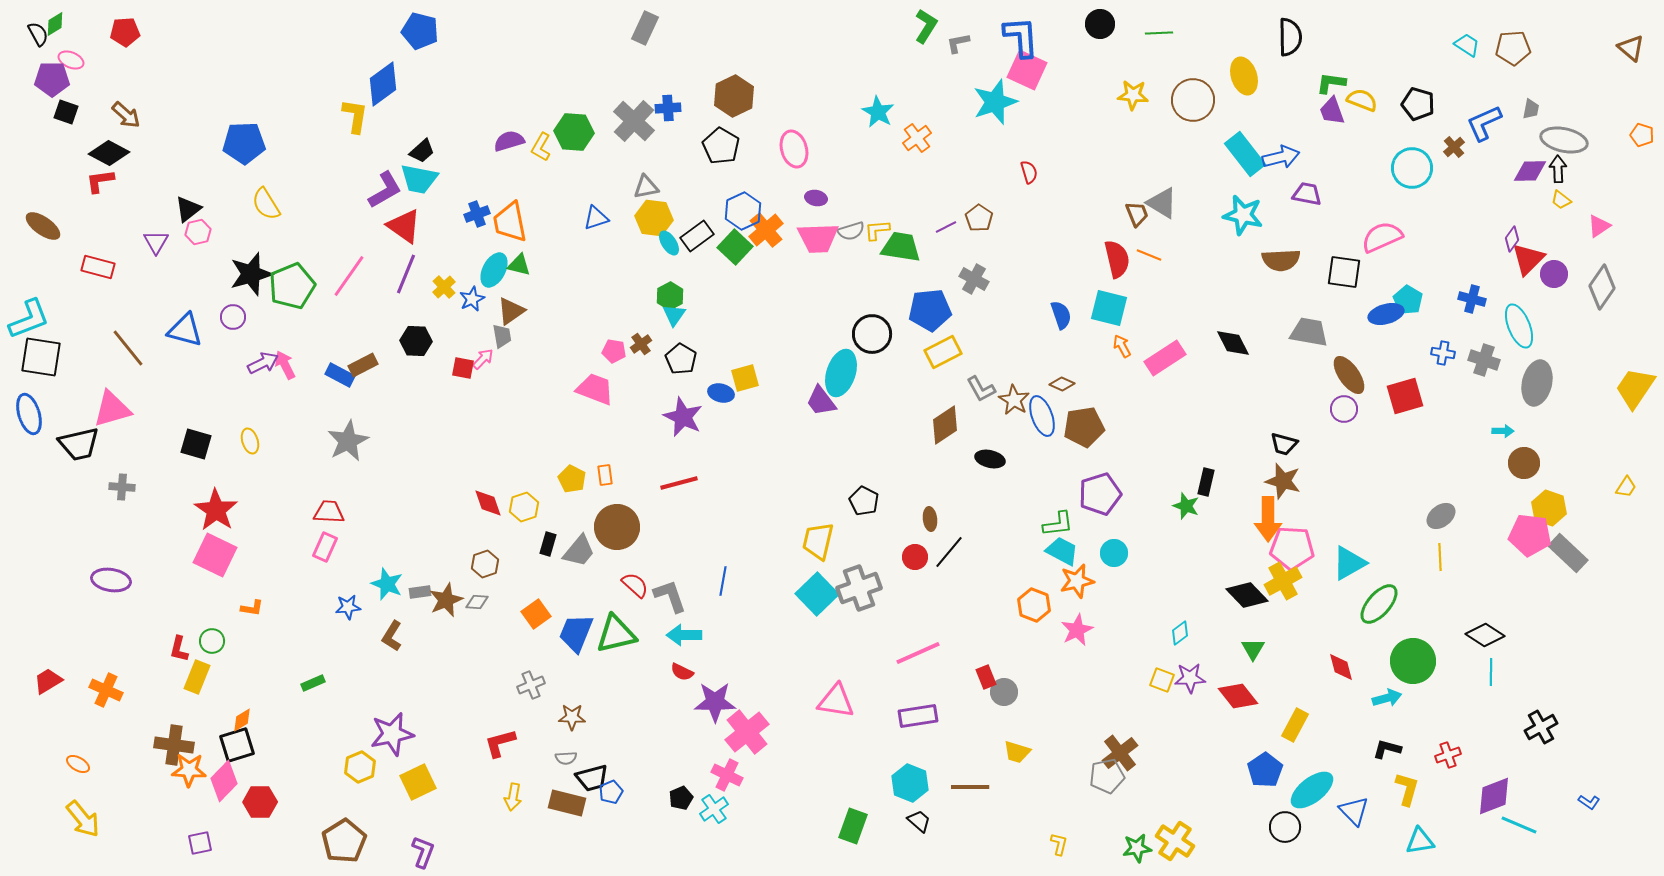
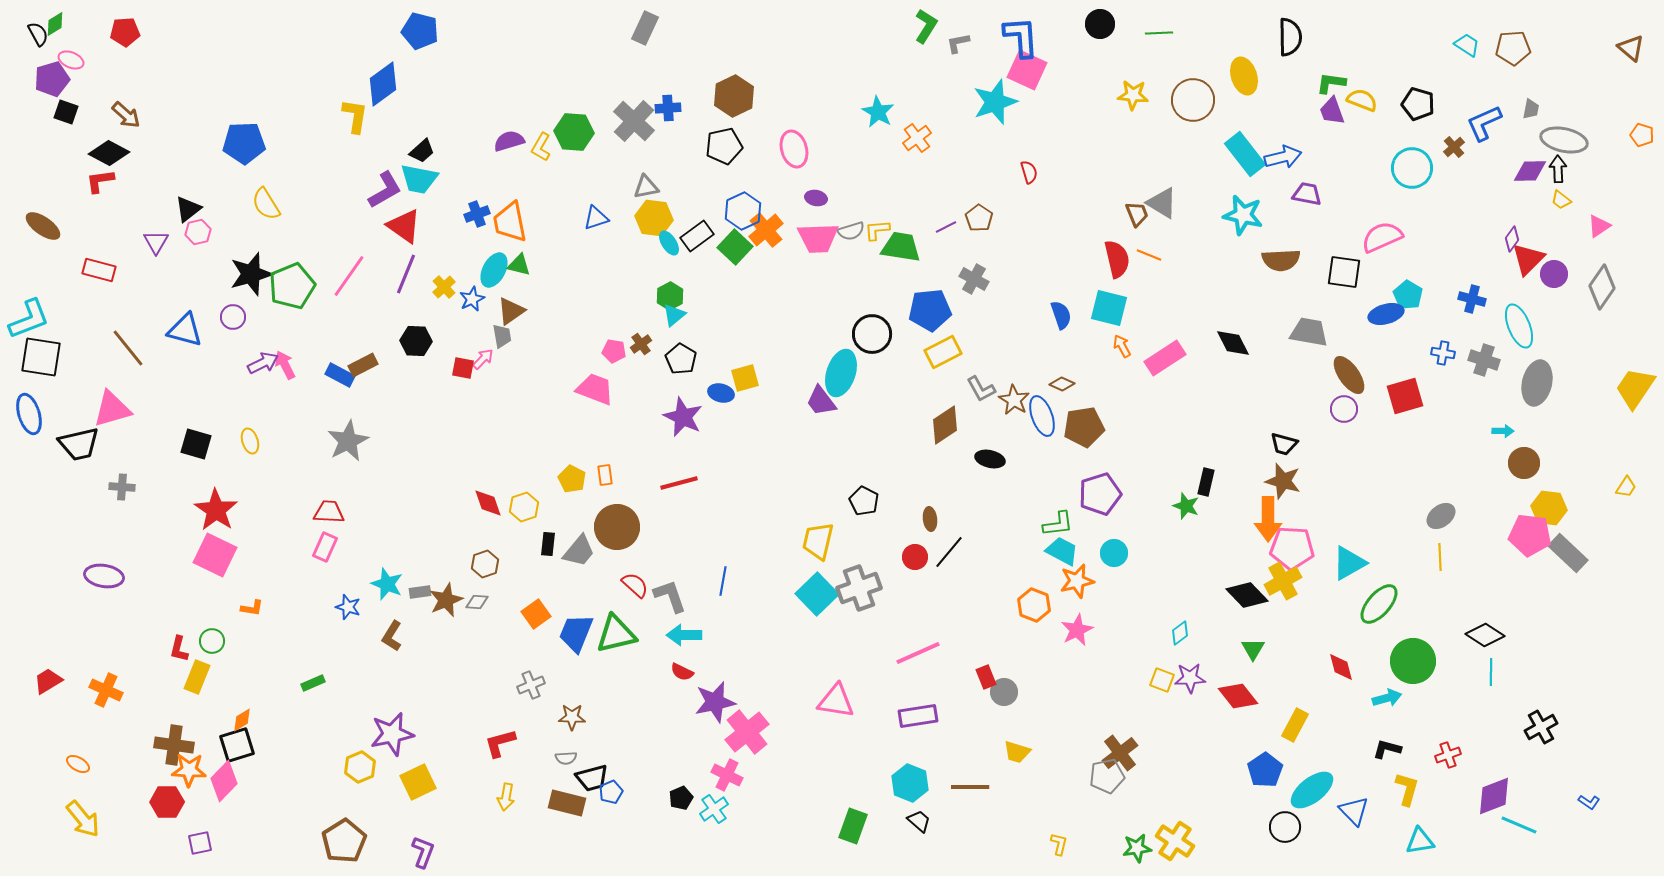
purple pentagon at (52, 79): rotated 16 degrees counterclockwise
black pentagon at (721, 146): moved 3 px right; rotated 30 degrees clockwise
blue arrow at (1281, 157): moved 2 px right
red rectangle at (98, 267): moved 1 px right, 3 px down
cyan pentagon at (1408, 300): moved 5 px up
cyan triangle at (674, 315): rotated 15 degrees clockwise
yellow hexagon at (1549, 508): rotated 12 degrees counterclockwise
black rectangle at (548, 544): rotated 10 degrees counterclockwise
purple ellipse at (111, 580): moved 7 px left, 4 px up
blue star at (348, 607): rotated 25 degrees clockwise
purple star at (715, 702): rotated 12 degrees counterclockwise
yellow arrow at (513, 797): moved 7 px left
red hexagon at (260, 802): moved 93 px left
